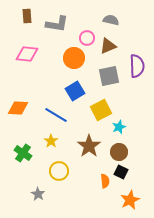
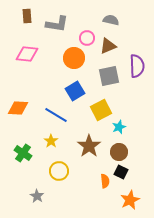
gray star: moved 1 px left, 2 px down
